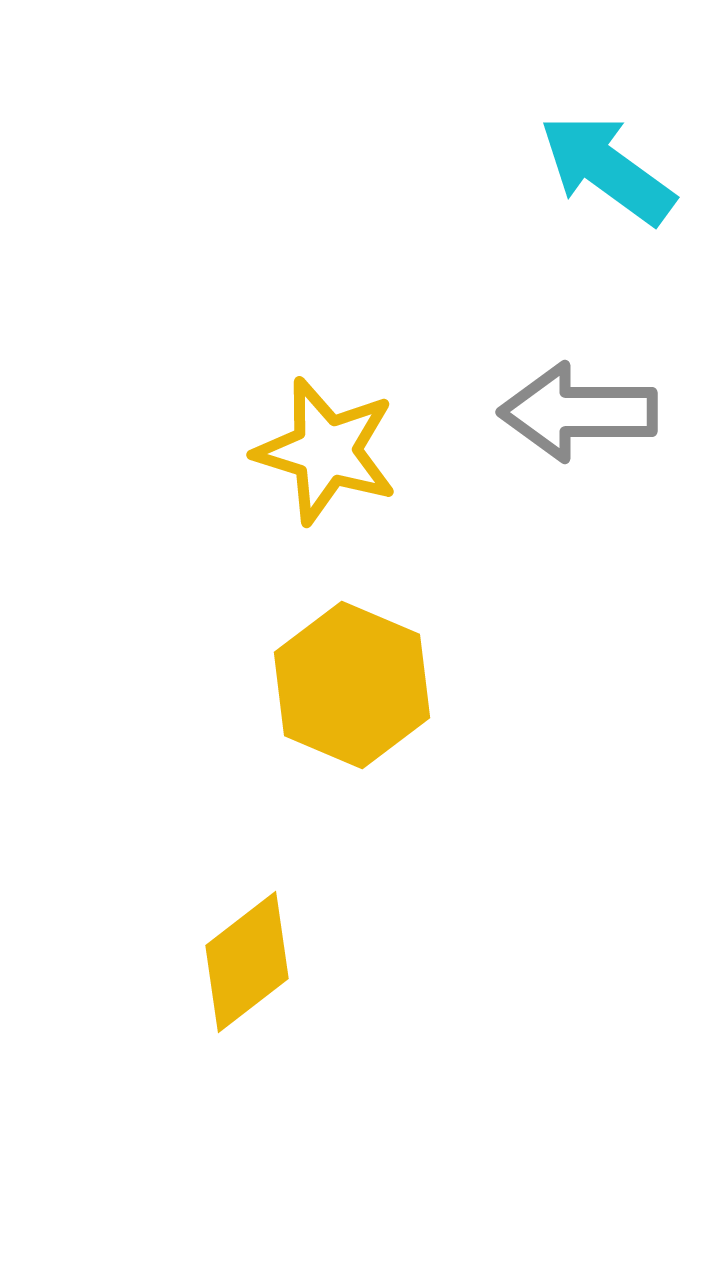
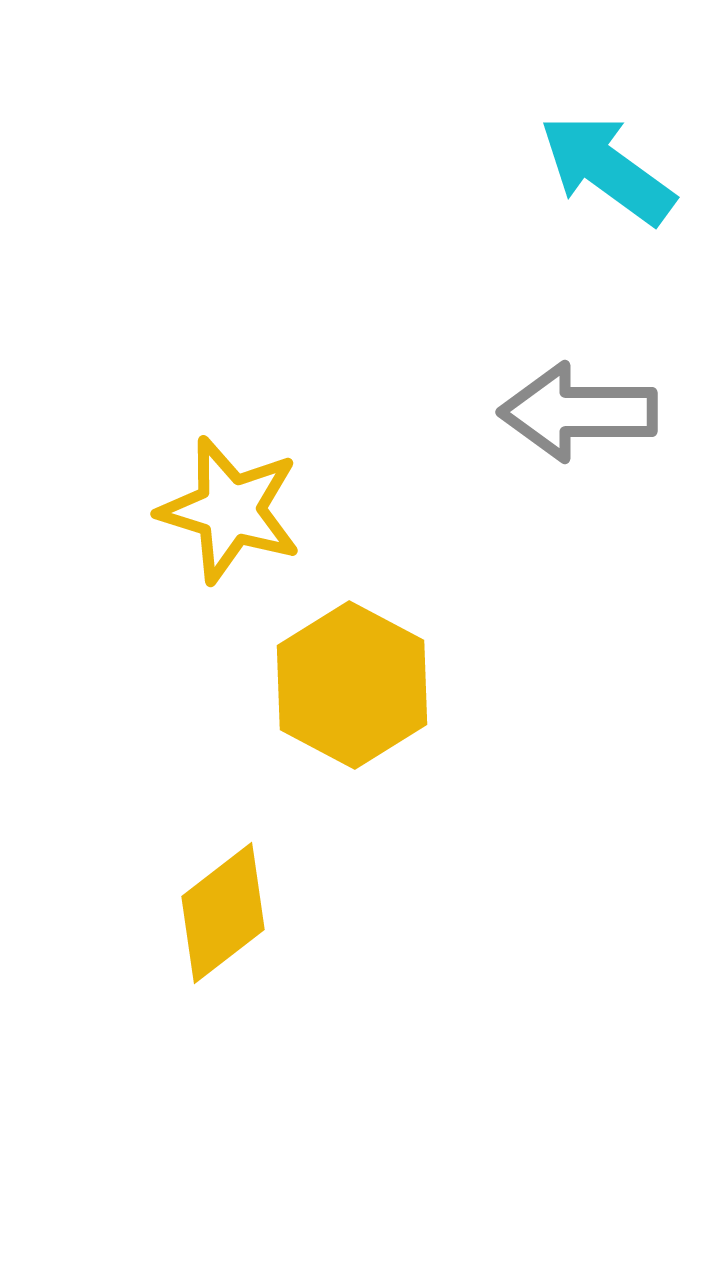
yellow star: moved 96 px left, 59 px down
yellow hexagon: rotated 5 degrees clockwise
yellow diamond: moved 24 px left, 49 px up
